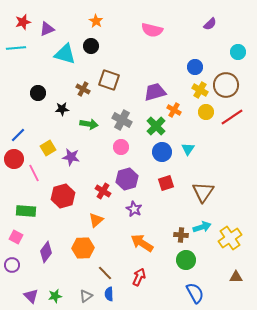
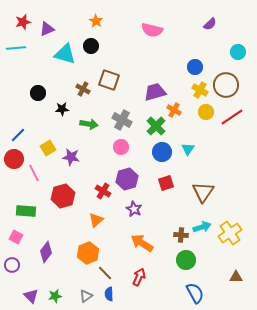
yellow cross at (230, 238): moved 5 px up
orange hexagon at (83, 248): moved 5 px right, 5 px down; rotated 20 degrees counterclockwise
